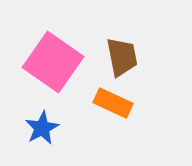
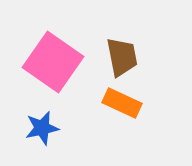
orange rectangle: moved 9 px right
blue star: rotated 16 degrees clockwise
